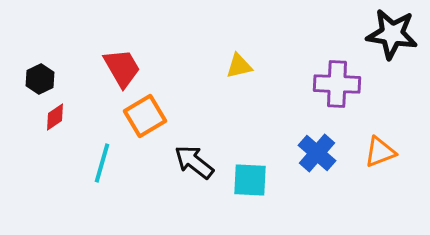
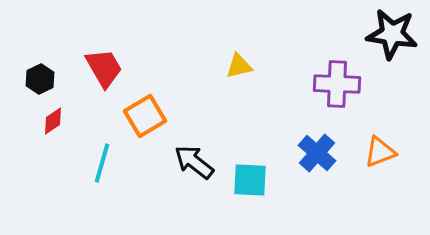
red trapezoid: moved 18 px left
red diamond: moved 2 px left, 4 px down
